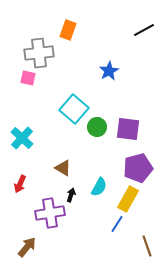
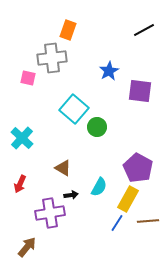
gray cross: moved 13 px right, 5 px down
purple square: moved 12 px right, 38 px up
purple pentagon: rotated 28 degrees counterclockwise
black arrow: rotated 64 degrees clockwise
blue line: moved 1 px up
brown line: moved 1 px right, 25 px up; rotated 75 degrees counterclockwise
